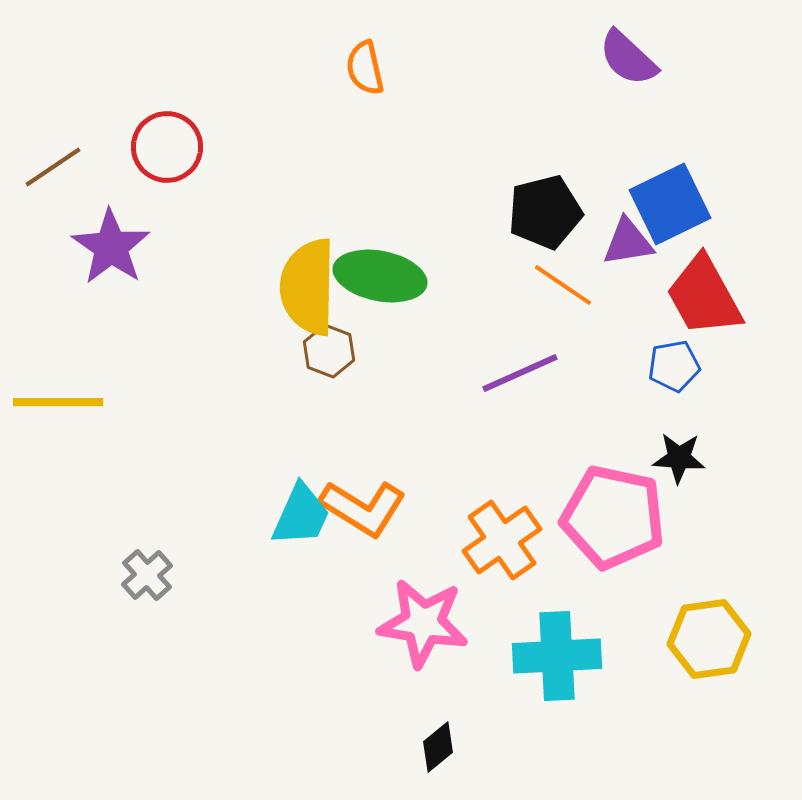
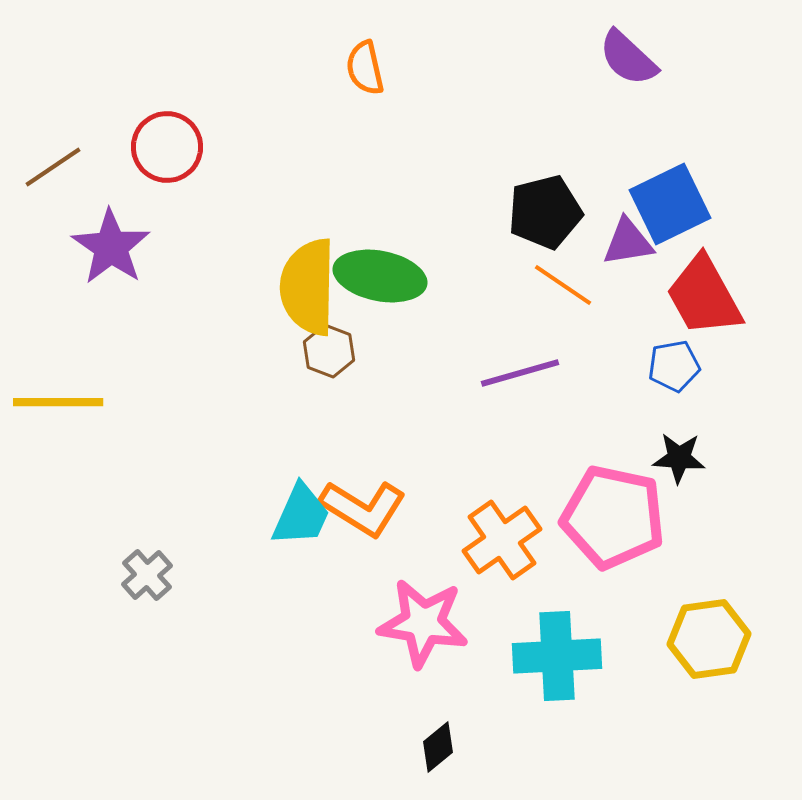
purple line: rotated 8 degrees clockwise
